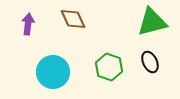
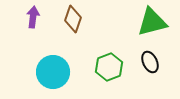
brown diamond: rotated 44 degrees clockwise
purple arrow: moved 5 px right, 7 px up
green hexagon: rotated 20 degrees clockwise
